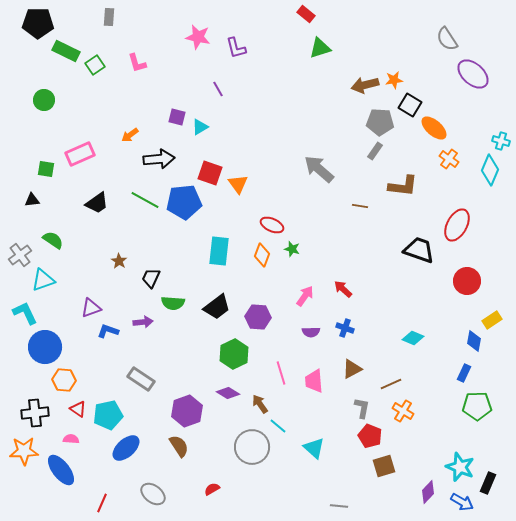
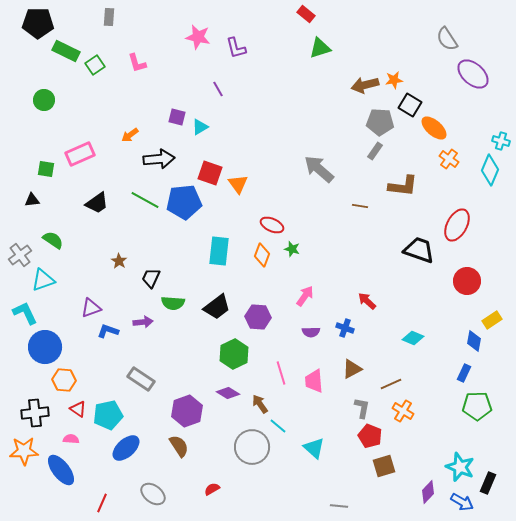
red arrow at (343, 289): moved 24 px right, 12 px down
